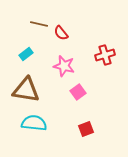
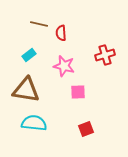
red semicircle: rotated 35 degrees clockwise
cyan rectangle: moved 3 px right, 1 px down
pink square: rotated 35 degrees clockwise
